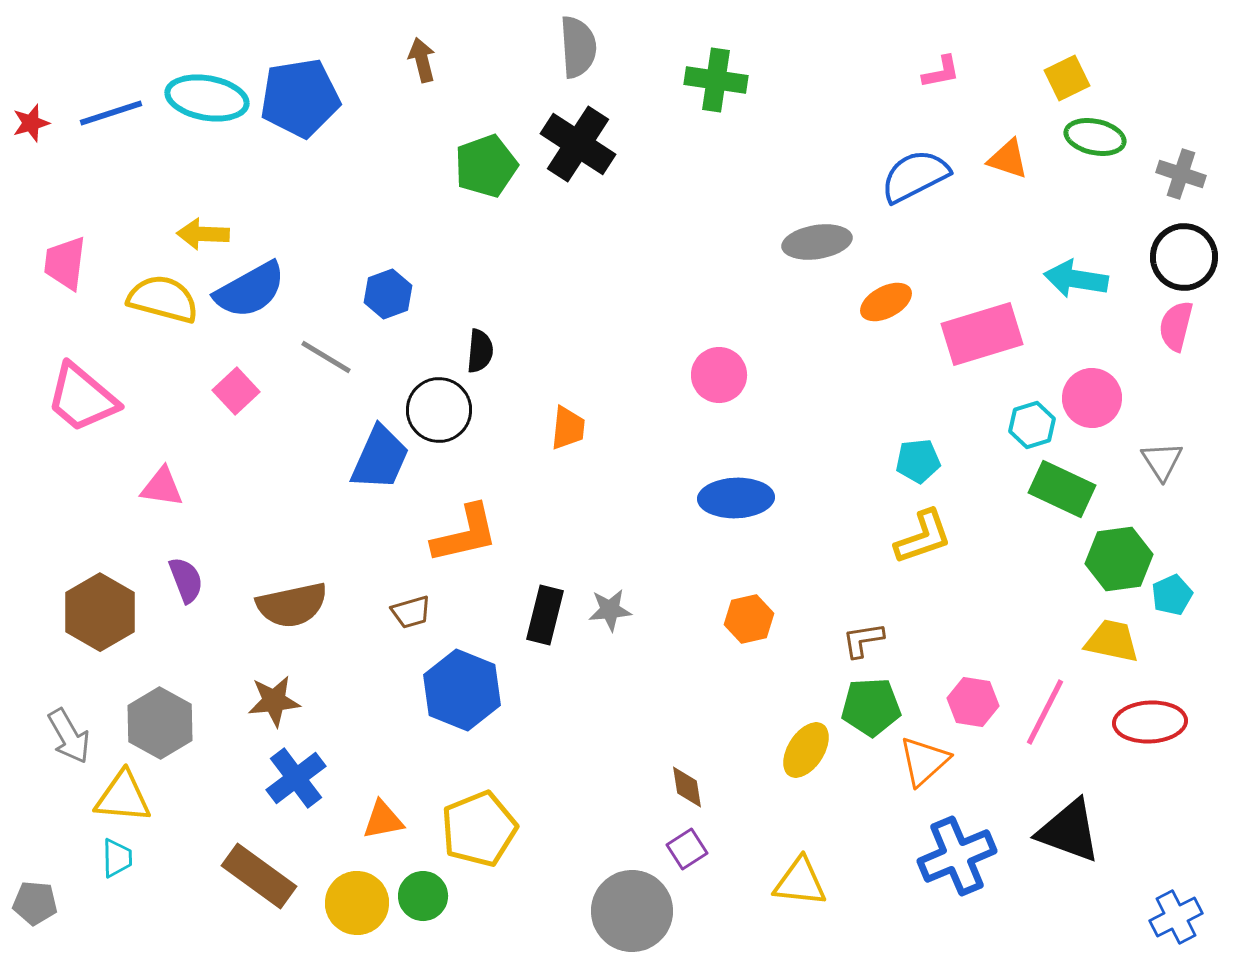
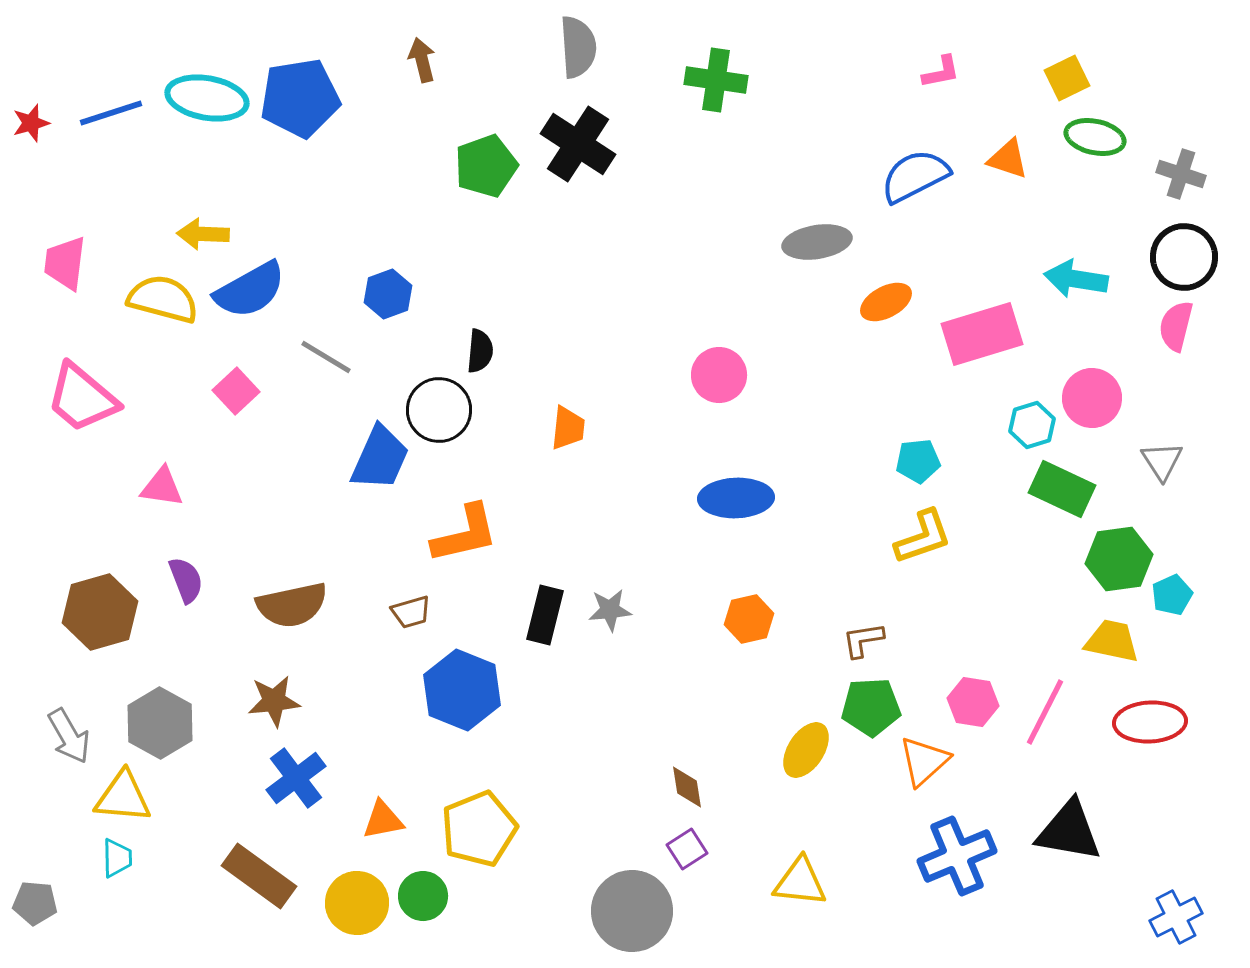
brown hexagon at (100, 612): rotated 14 degrees clockwise
black triangle at (1069, 831): rotated 10 degrees counterclockwise
